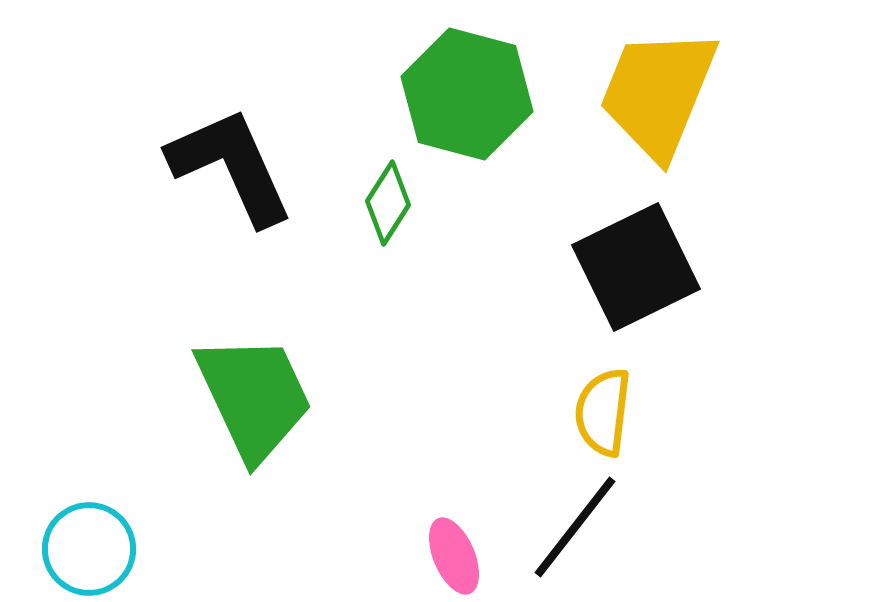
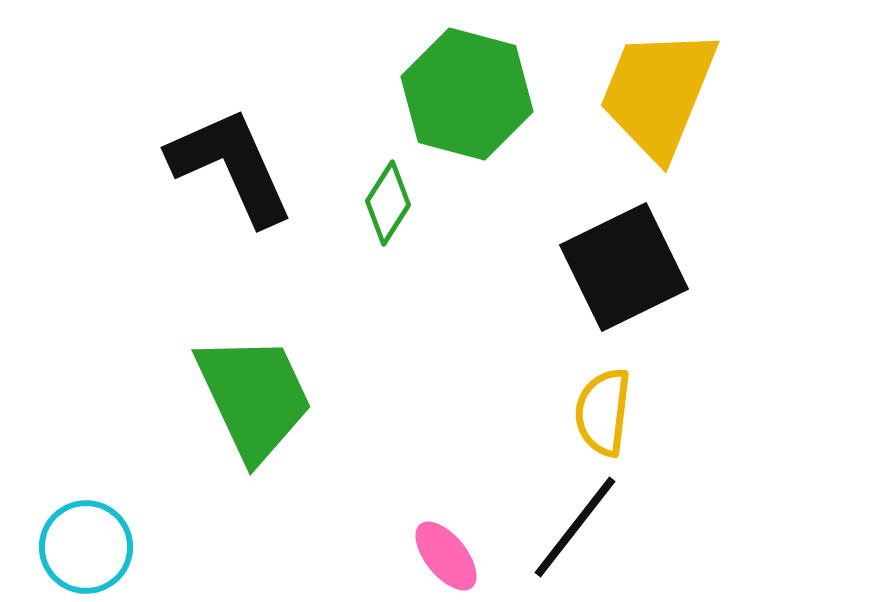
black square: moved 12 px left
cyan circle: moved 3 px left, 2 px up
pink ellipse: moved 8 px left; rotated 16 degrees counterclockwise
